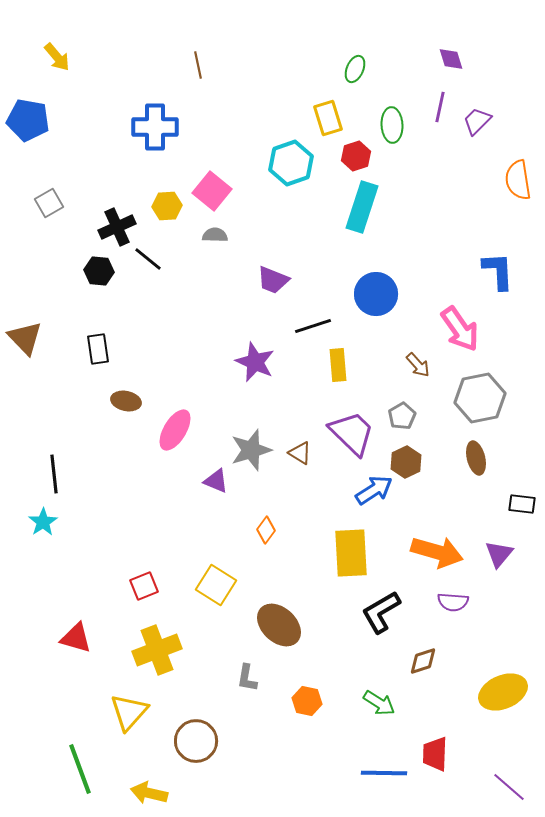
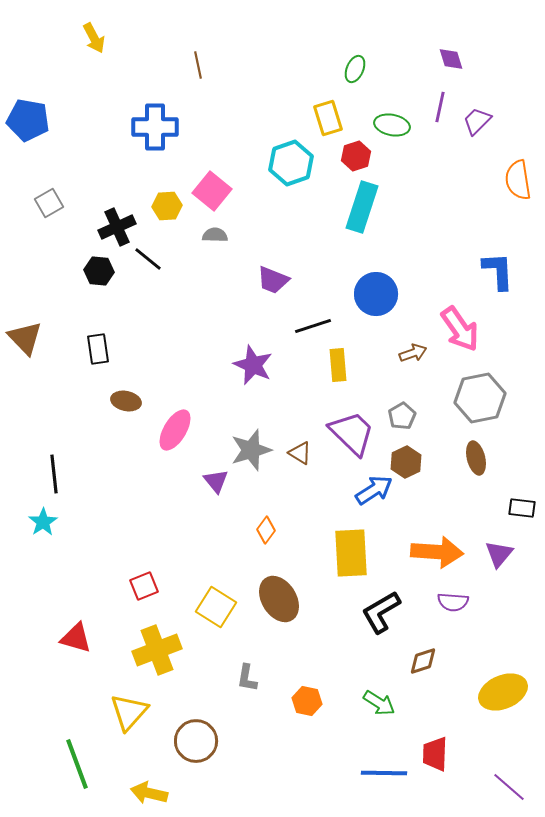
yellow arrow at (57, 57): moved 37 px right, 19 px up; rotated 12 degrees clockwise
green ellipse at (392, 125): rotated 76 degrees counterclockwise
purple star at (255, 362): moved 2 px left, 3 px down
brown arrow at (418, 365): moved 5 px left, 12 px up; rotated 68 degrees counterclockwise
purple triangle at (216, 481): rotated 28 degrees clockwise
black rectangle at (522, 504): moved 4 px down
orange arrow at (437, 552): rotated 12 degrees counterclockwise
yellow square at (216, 585): moved 22 px down
brown ellipse at (279, 625): moved 26 px up; rotated 15 degrees clockwise
green line at (80, 769): moved 3 px left, 5 px up
